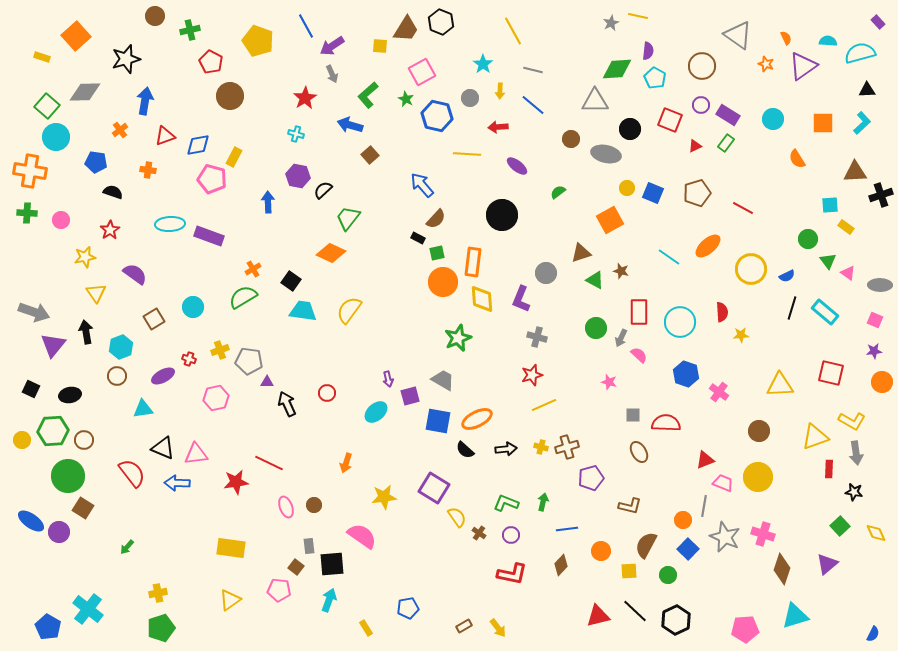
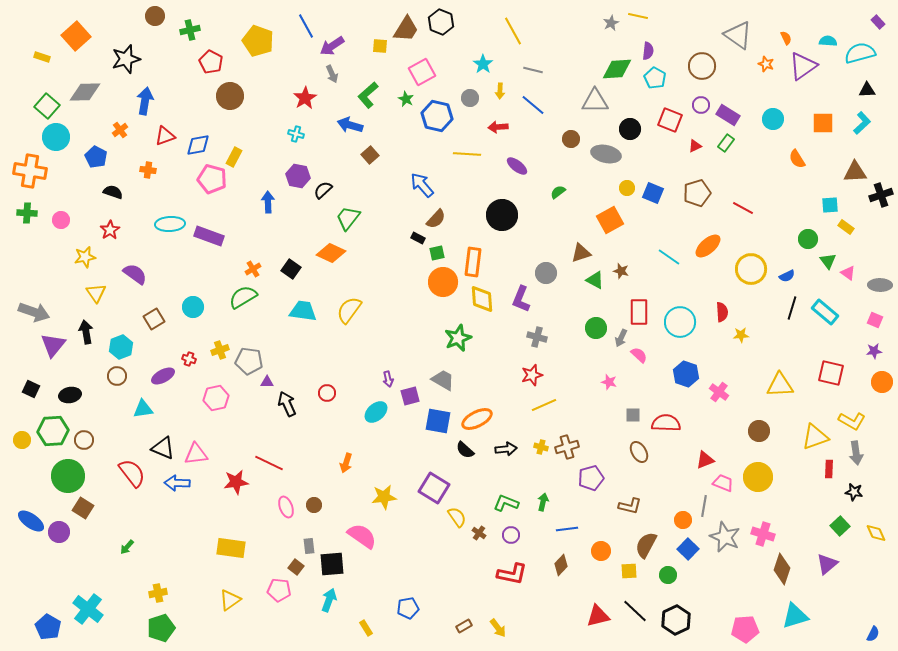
blue pentagon at (96, 162): moved 5 px up; rotated 20 degrees clockwise
black square at (291, 281): moved 12 px up
